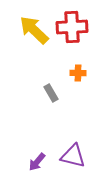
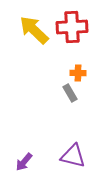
gray rectangle: moved 19 px right
purple arrow: moved 13 px left
